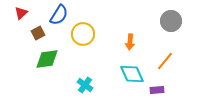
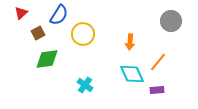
orange line: moved 7 px left, 1 px down
